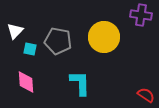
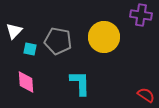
white triangle: moved 1 px left
